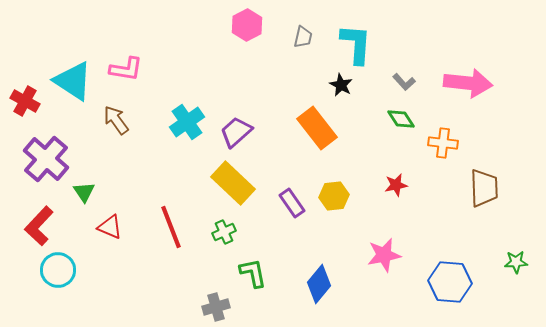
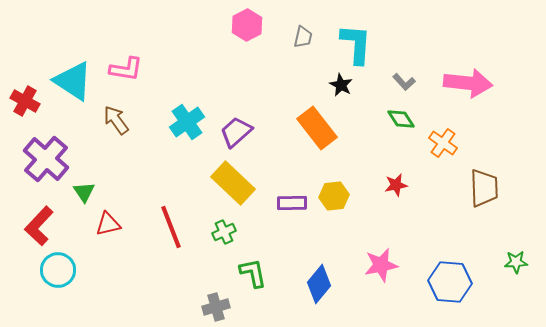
orange cross: rotated 28 degrees clockwise
purple rectangle: rotated 56 degrees counterclockwise
red triangle: moved 2 px left, 3 px up; rotated 36 degrees counterclockwise
pink star: moved 3 px left, 10 px down
